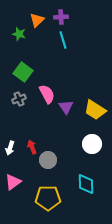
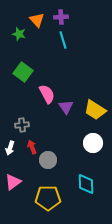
orange triangle: rotated 28 degrees counterclockwise
gray cross: moved 3 px right, 26 px down; rotated 16 degrees clockwise
white circle: moved 1 px right, 1 px up
